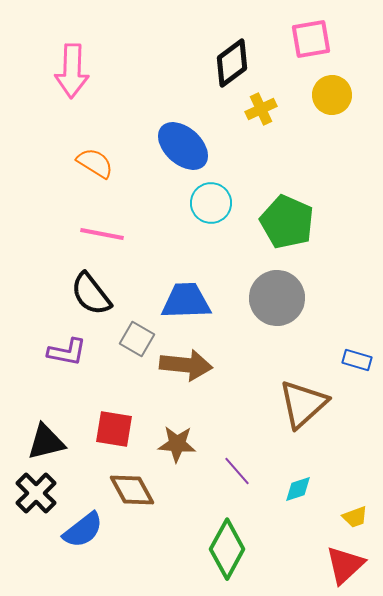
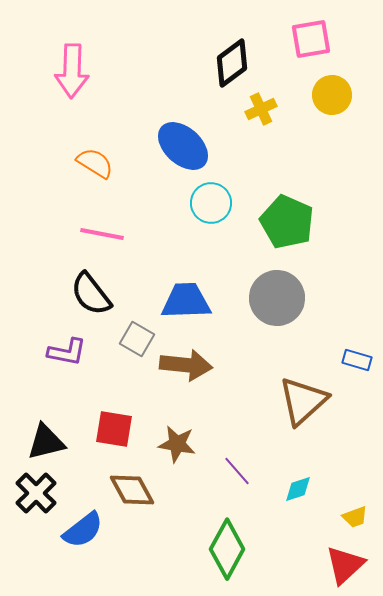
brown triangle: moved 3 px up
brown star: rotated 6 degrees clockwise
